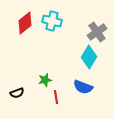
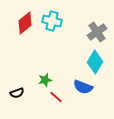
cyan diamond: moved 6 px right, 5 px down
red line: rotated 40 degrees counterclockwise
